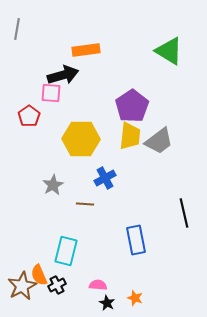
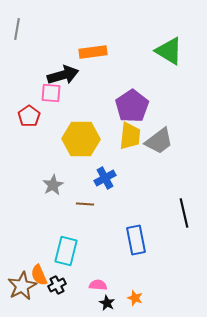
orange rectangle: moved 7 px right, 2 px down
